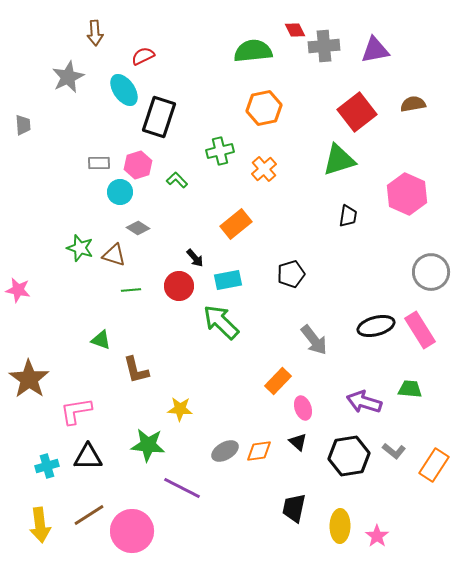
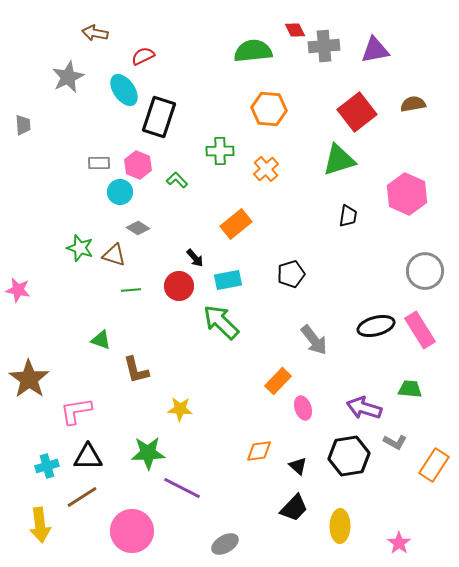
brown arrow at (95, 33): rotated 105 degrees clockwise
orange hexagon at (264, 108): moved 5 px right, 1 px down; rotated 16 degrees clockwise
green cross at (220, 151): rotated 12 degrees clockwise
pink hexagon at (138, 165): rotated 20 degrees counterclockwise
orange cross at (264, 169): moved 2 px right
gray circle at (431, 272): moved 6 px left, 1 px up
purple arrow at (364, 402): moved 6 px down
black triangle at (298, 442): moved 24 px down
green star at (148, 445): moved 8 px down; rotated 8 degrees counterclockwise
gray ellipse at (225, 451): moved 93 px down
gray L-shape at (394, 451): moved 1 px right, 9 px up; rotated 10 degrees counterclockwise
black trapezoid at (294, 508): rotated 148 degrees counterclockwise
brown line at (89, 515): moved 7 px left, 18 px up
pink star at (377, 536): moved 22 px right, 7 px down
